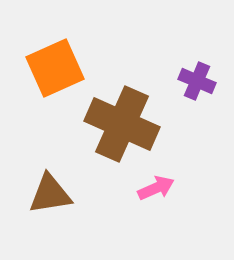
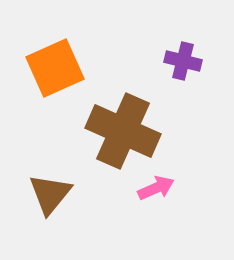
purple cross: moved 14 px left, 20 px up; rotated 9 degrees counterclockwise
brown cross: moved 1 px right, 7 px down
brown triangle: rotated 42 degrees counterclockwise
